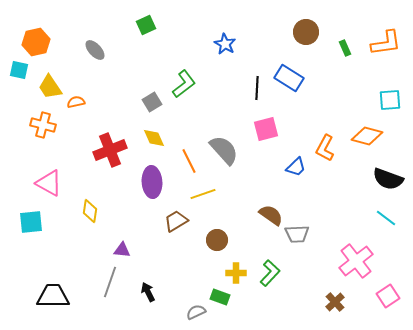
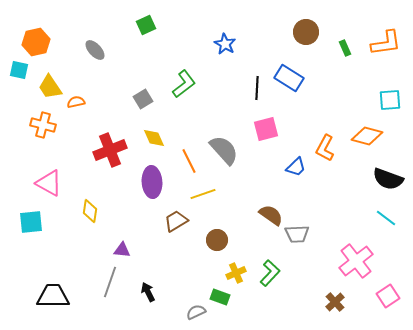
gray square at (152, 102): moved 9 px left, 3 px up
yellow cross at (236, 273): rotated 24 degrees counterclockwise
